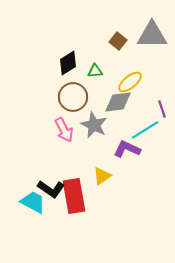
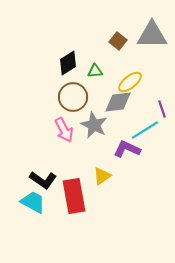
black L-shape: moved 8 px left, 9 px up
